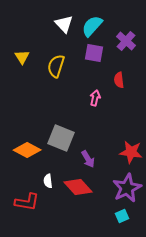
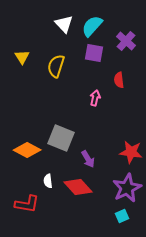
red L-shape: moved 2 px down
